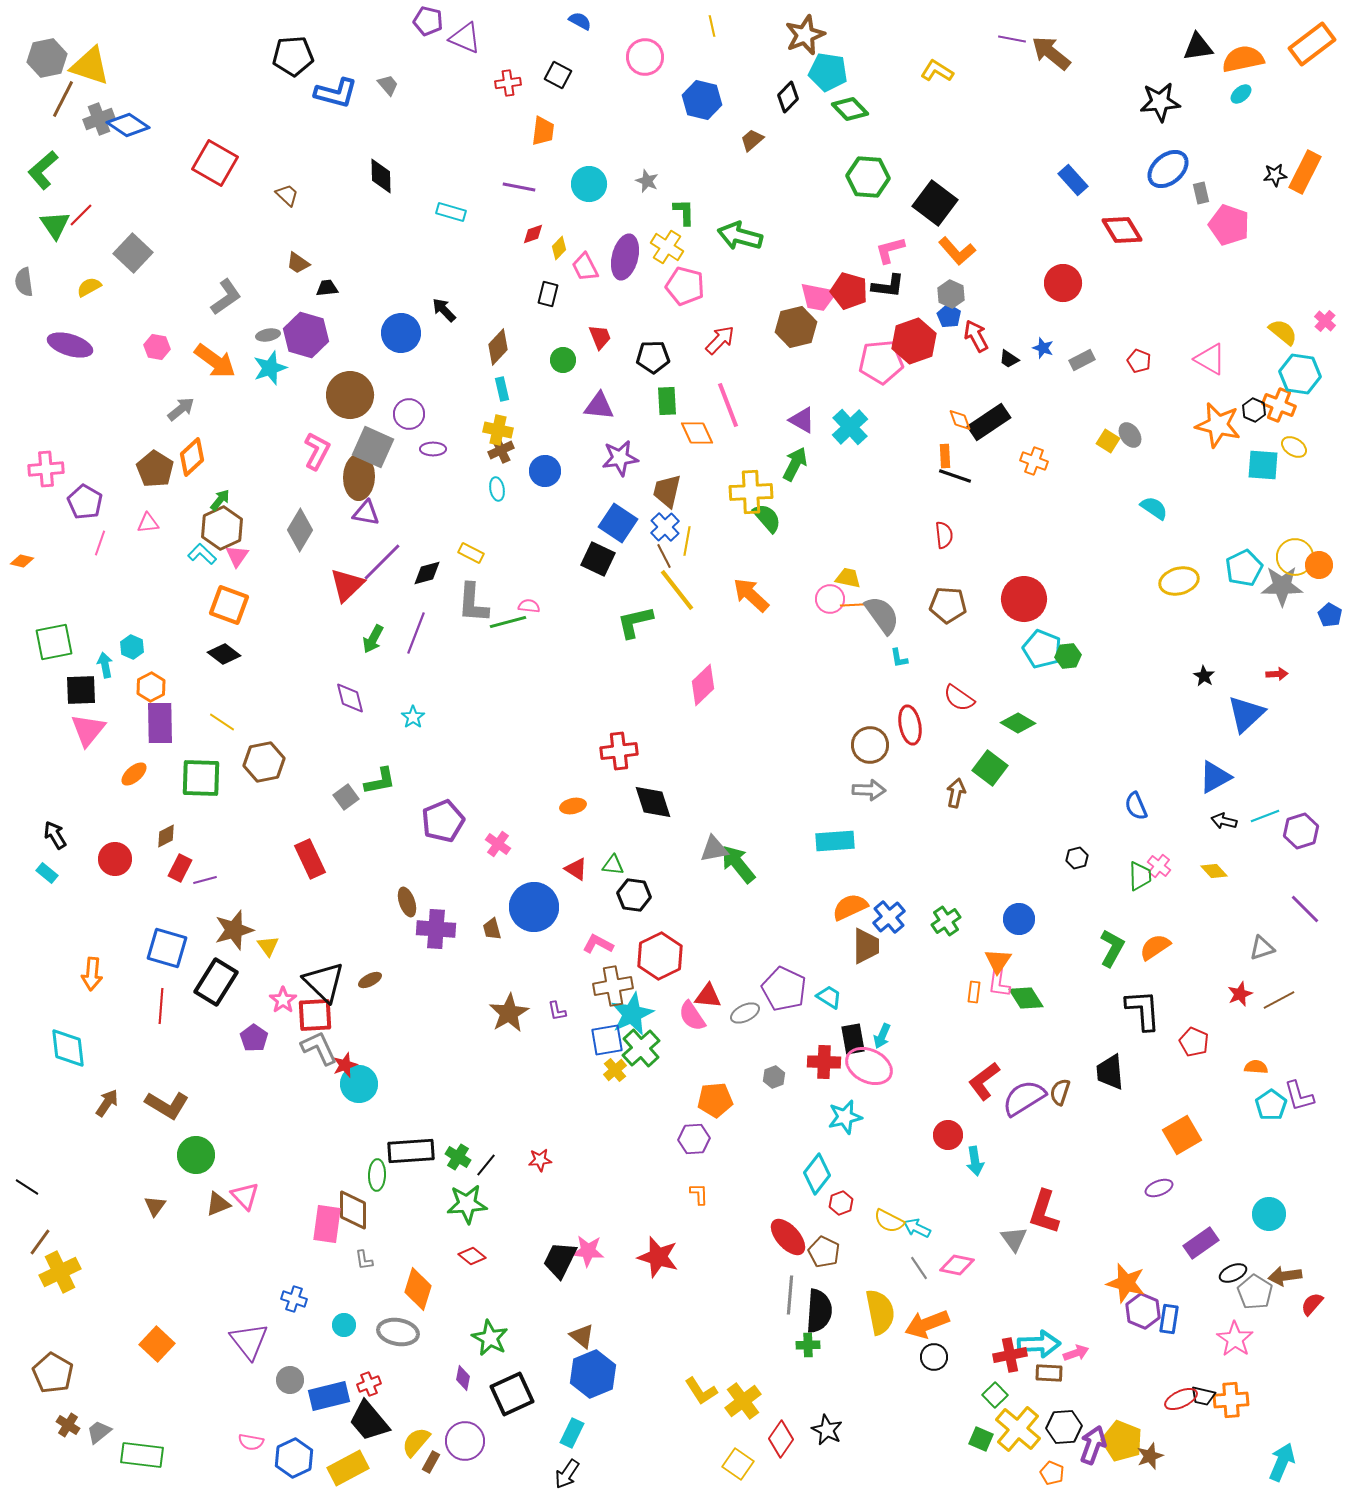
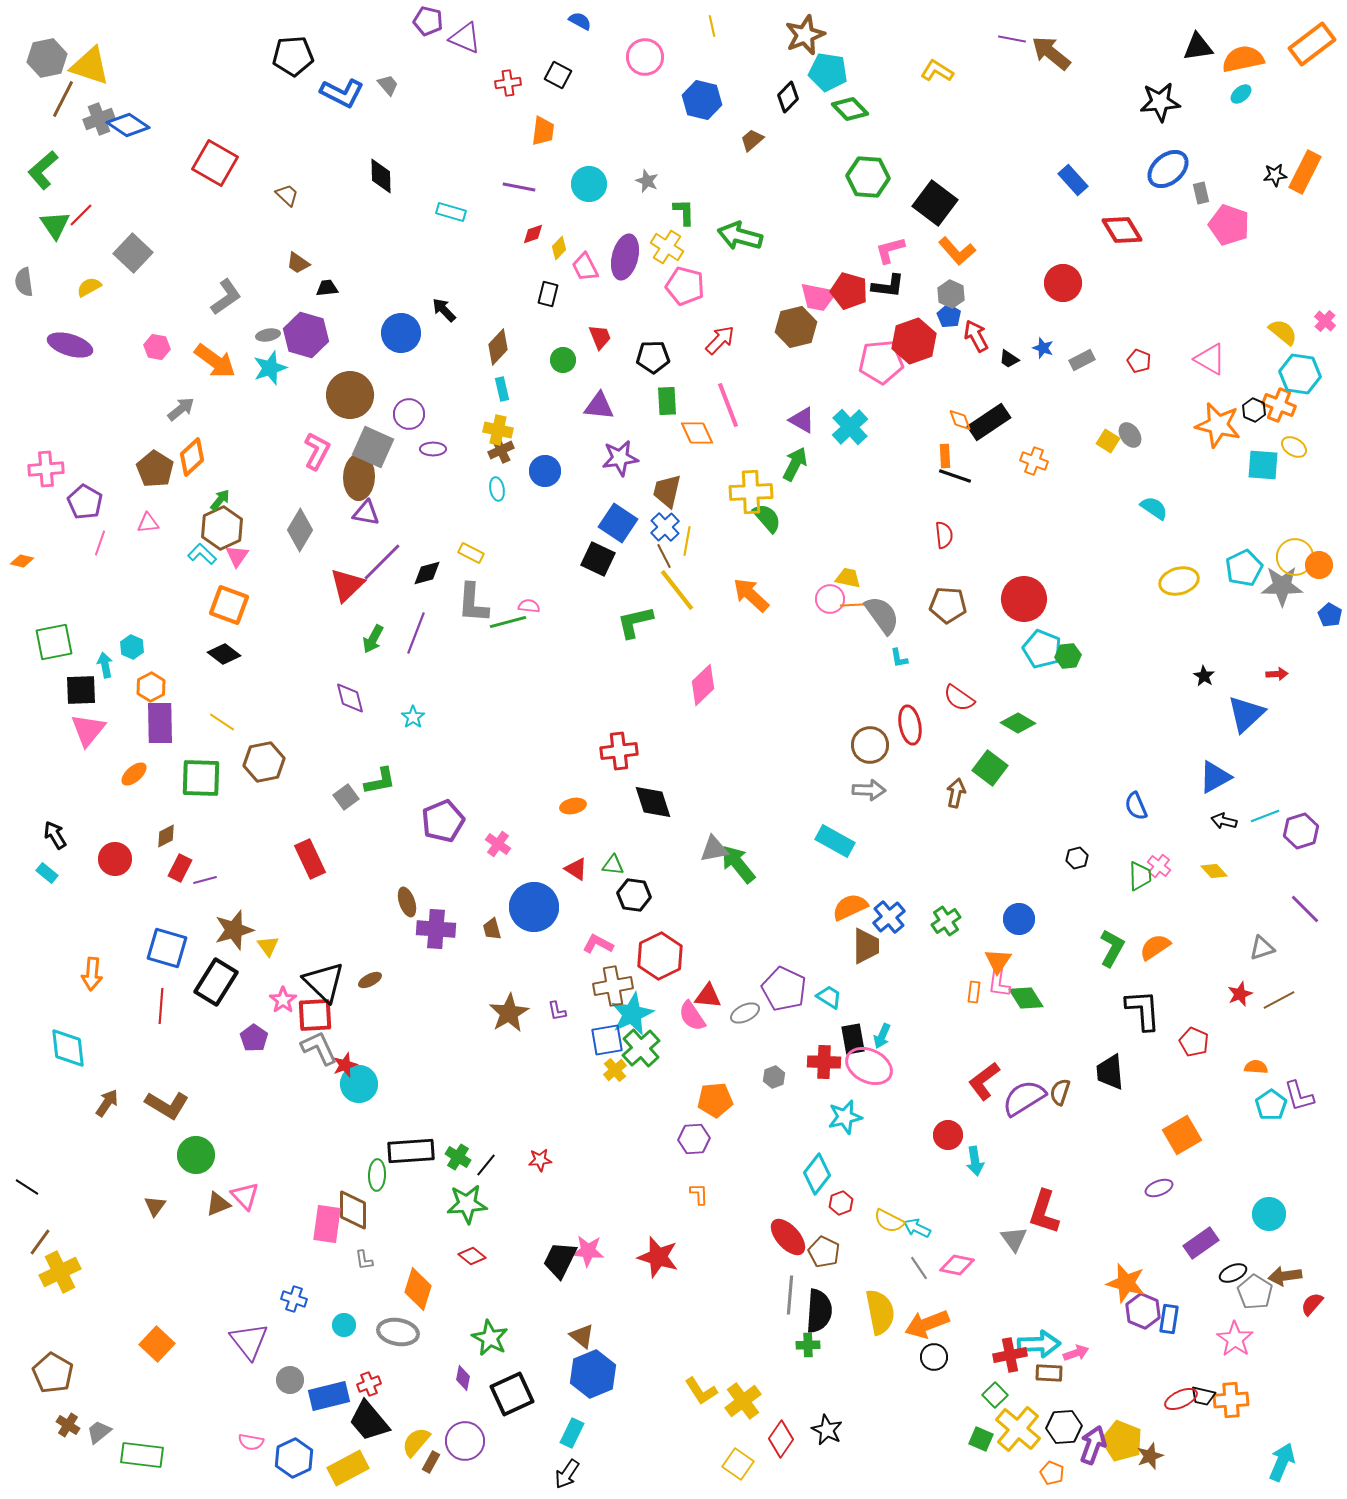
blue L-shape at (336, 93): moved 6 px right; rotated 12 degrees clockwise
cyan rectangle at (835, 841): rotated 33 degrees clockwise
